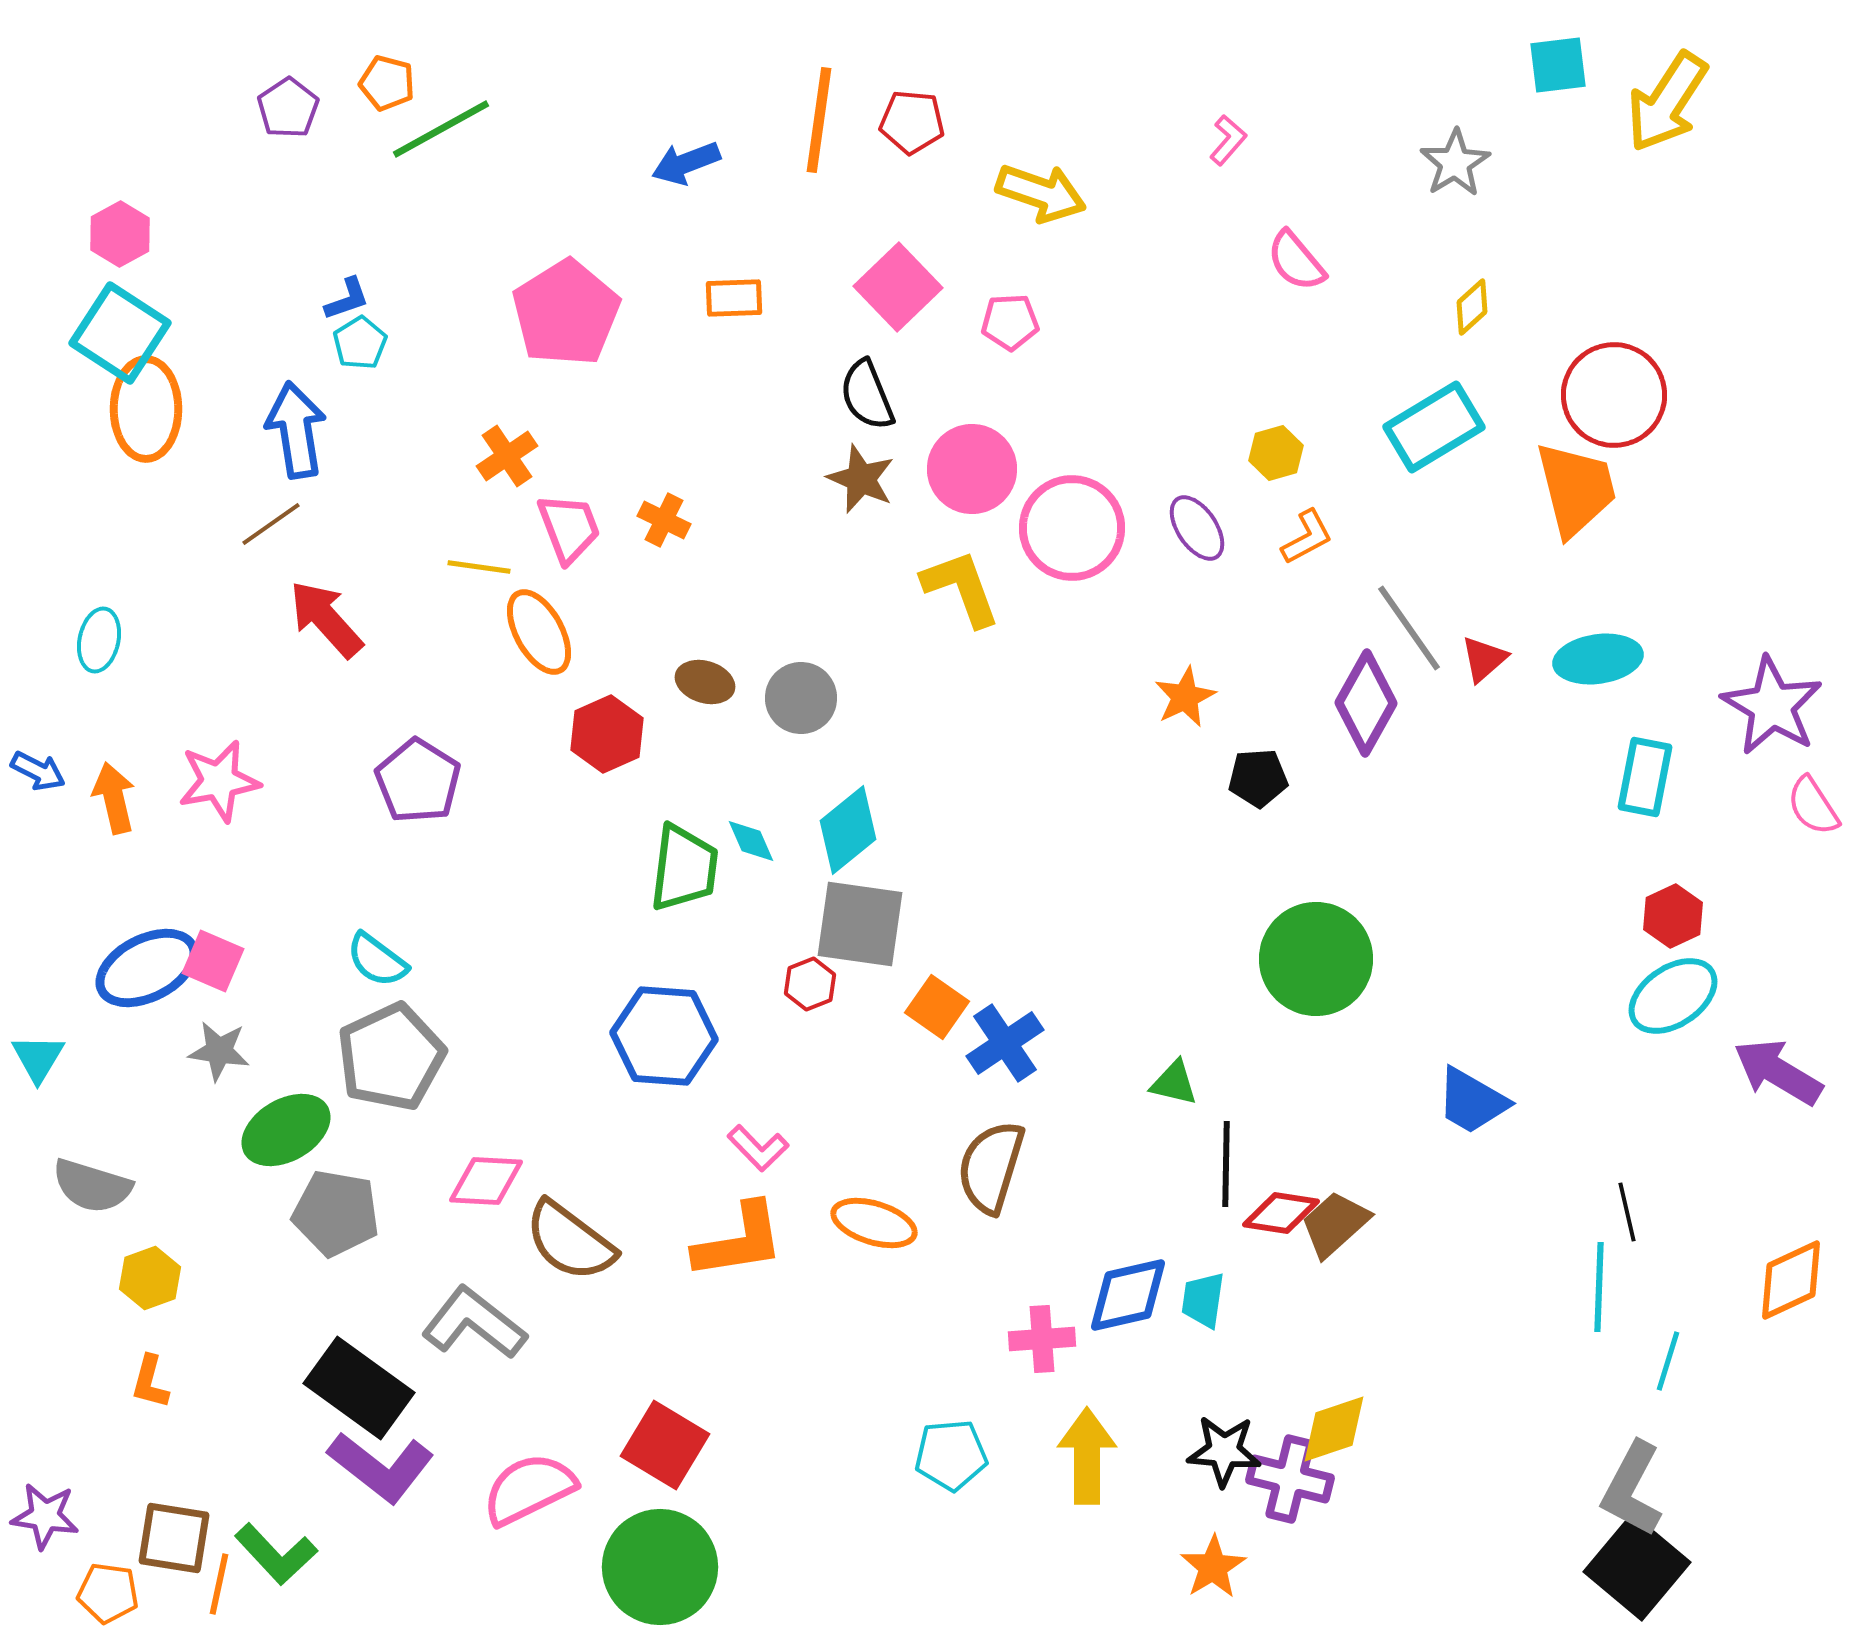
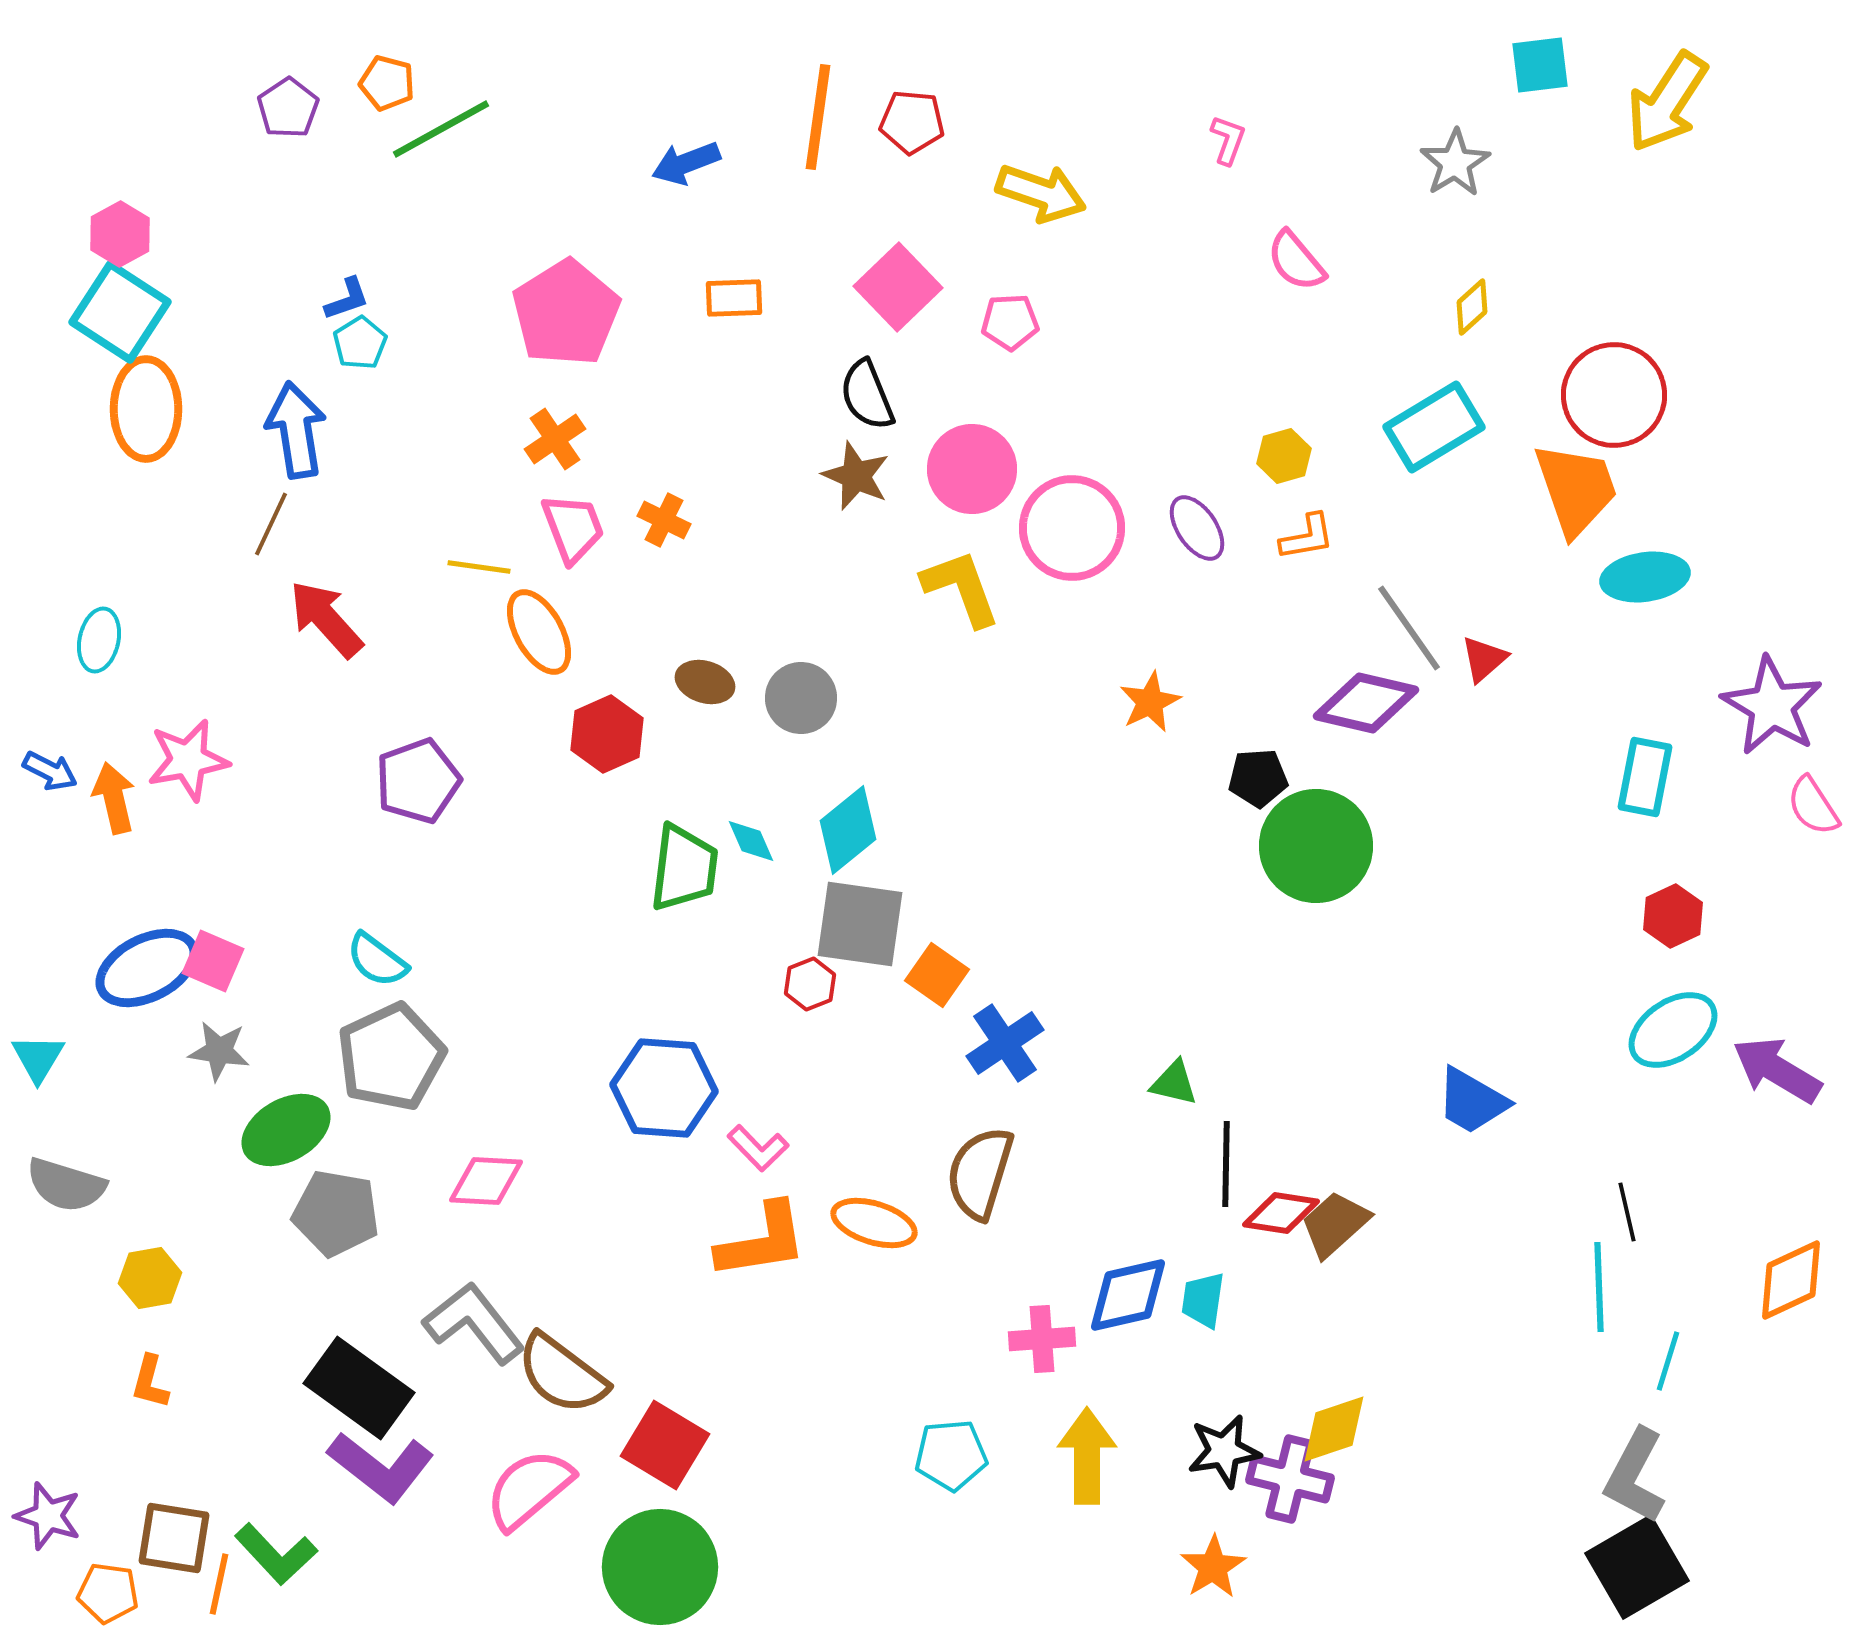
cyan square at (1558, 65): moved 18 px left
orange line at (819, 120): moved 1 px left, 3 px up
pink L-shape at (1228, 140): rotated 21 degrees counterclockwise
cyan square at (120, 333): moved 21 px up
yellow hexagon at (1276, 453): moved 8 px right, 3 px down
orange cross at (507, 456): moved 48 px right, 17 px up
brown star at (861, 479): moved 5 px left, 3 px up
orange trapezoid at (1576, 489): rotated 5 degrees counterclockwise
brown line at (271, 524): rotated 30 degrees counterclockwise
pink trapezoid at (569, 528): moved 4 px right
orange L-shape at (1307, 537): rotated 18 degrees clockwise
cyan ellipse at (1598, 659): moved 47 px right, 82 px up
orange star at (1185, 697): moved 35 px left, 5 px down
purple diamond at (1366, 703): rotated 74 degrees clockwise
blue arrow at (38, 771): moved 12 px right
pink star at (219, 781): moved 31 px left, 21 px up
purple pentagon at (418, 781): rotated 20 degrees clockwise
green circle at (1316, 959): moved 113 px up
cyan ellipse at (1673, 996): moved 34 px down
orange square at (937, 1007): moved 32 px up
blue hexagon at (664, 1036): moved 52 px down
purple arrow at (1778, 1072): moved 1 px left, 2 px up
brown semicircle at (991, 1167): moved 11 px left, 6 px down
gray semicircle at (92, 1186): moved 26 px left, 1 px up
brown semicircle at (570, 1241): moved 8 px left, 133 px down
orange L-shape at (739, 1241): moved 23 px right
yellow hexagon at (150, 1278): rotated 10 degrees clockwise
cyan line at (1599, 1287): rotated 4 degrees counterclockwise
gray L-shape at (474, 1323): rotated 14 degrees clockwise
black star at (1224, 1451): rotated 14 degrees counterclockwise
pink semicircle at (529, 1489): rotated 14 degrees counterclockwise
gray L-shape at (1632, 1489): moved 3 px right, 13 px up
purple star at (45, 1516): moved 3 px right; rotated 10 degrees clockwise
black square at (1637, 1567): rotated 20 degrees clockwise
